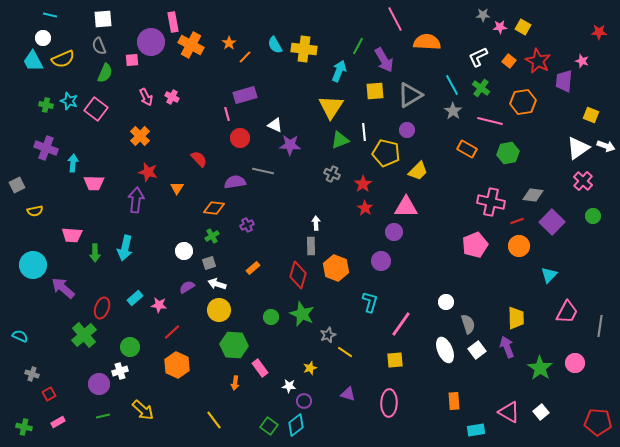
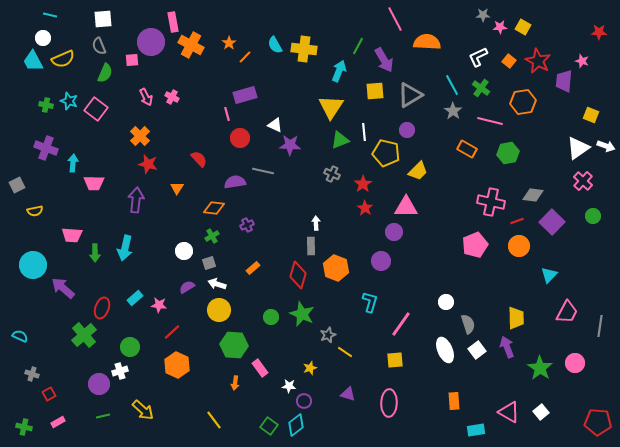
red star at (148, 172): moved 8 px up
